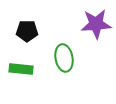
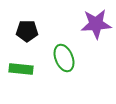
green ellipse: rotated 12 degrees counterclockwise
